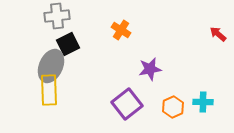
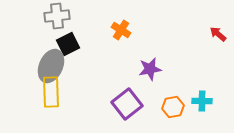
yellow rectangle: moved 2 px right, 2 px down
cyan cross: moved 1 px left, 1 px up
orange hexagon: rotated 15 degrees clockwise
